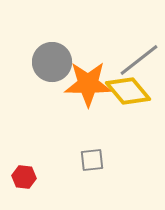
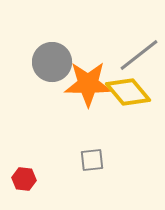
gray line: moved 5 px up
yellow diamond: moved 1 px down
red hexagon: moved 2 px down
